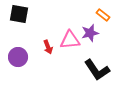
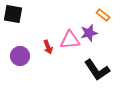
black square: moved 6 px left
purple star: moved 1 px left
purple circle: moved 2 px right, 1 px up
